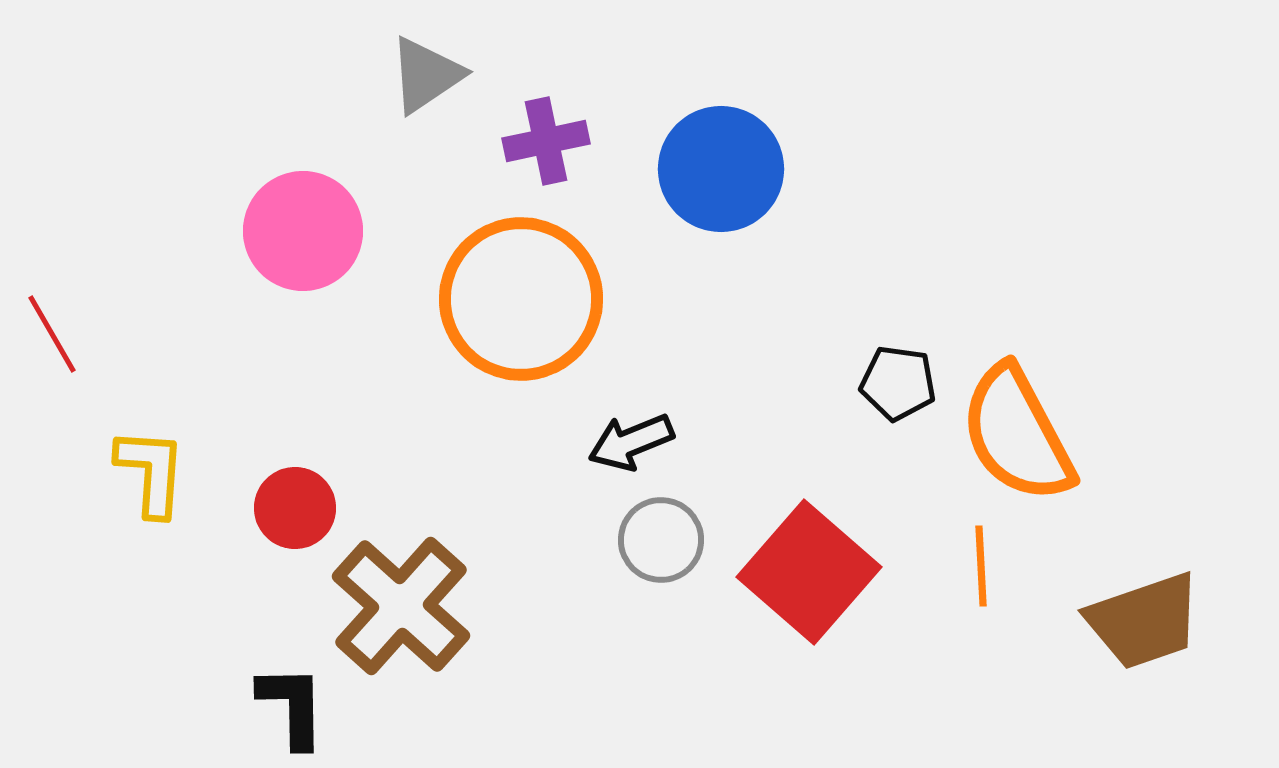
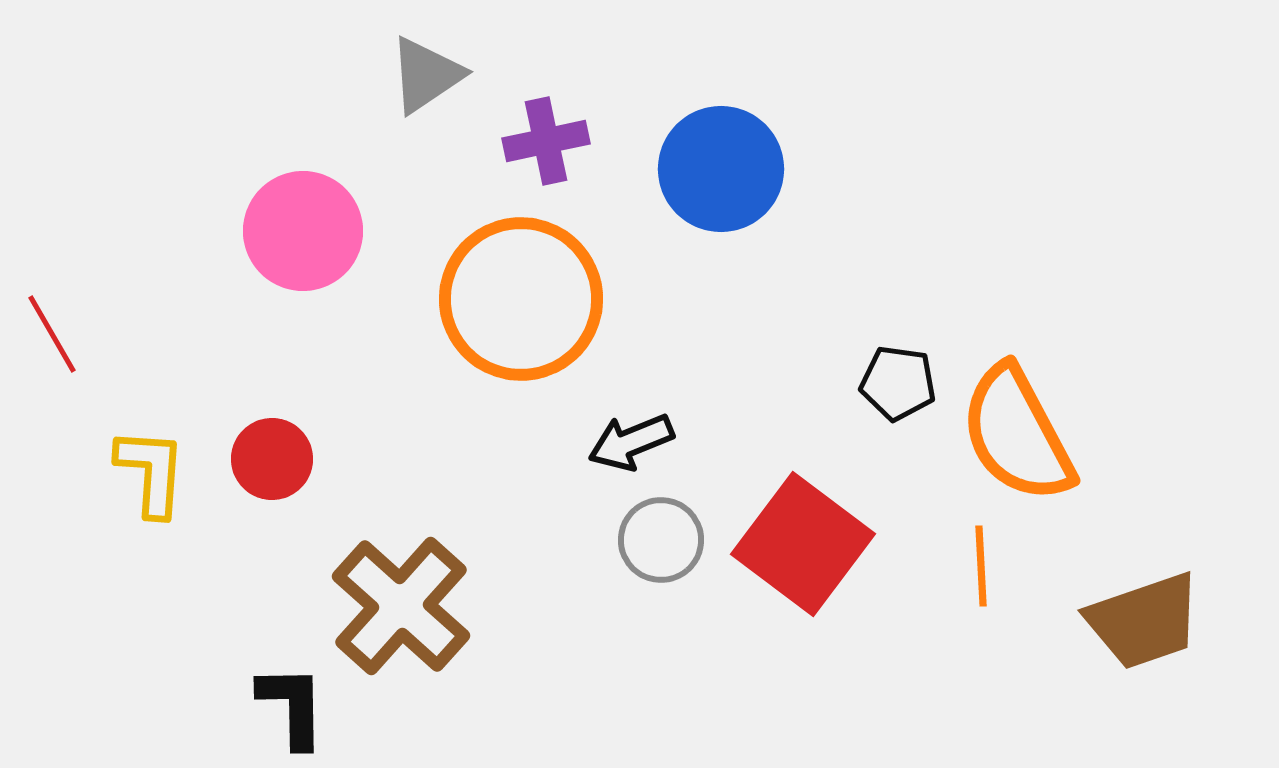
red circle: moved 23 px left, 49 px up
red square: moved 6 px left, 28 px up; rotated 4 degrees counterclockwise
